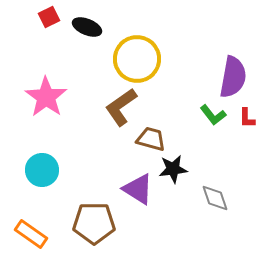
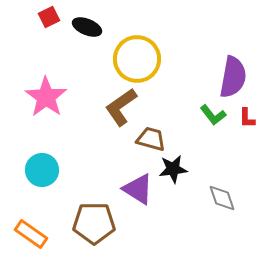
gray diamond: moved 7 px right
